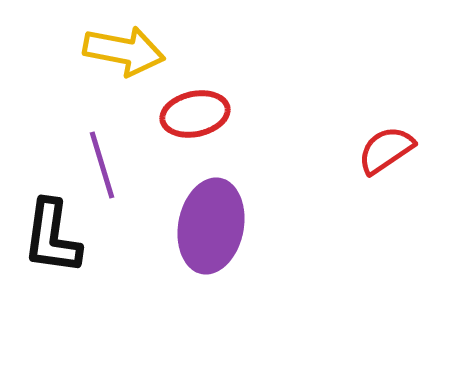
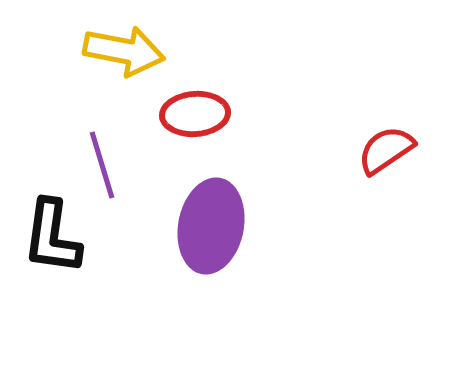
red ellipse: rotated 8 degrees clockwise
